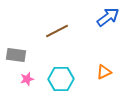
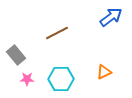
blue arrow: moved 3 px right
brown line: moved 2 px down
gray rectangle: rotated 42 degrees clockwise
pink star: rotated 16 degrees clockwise
